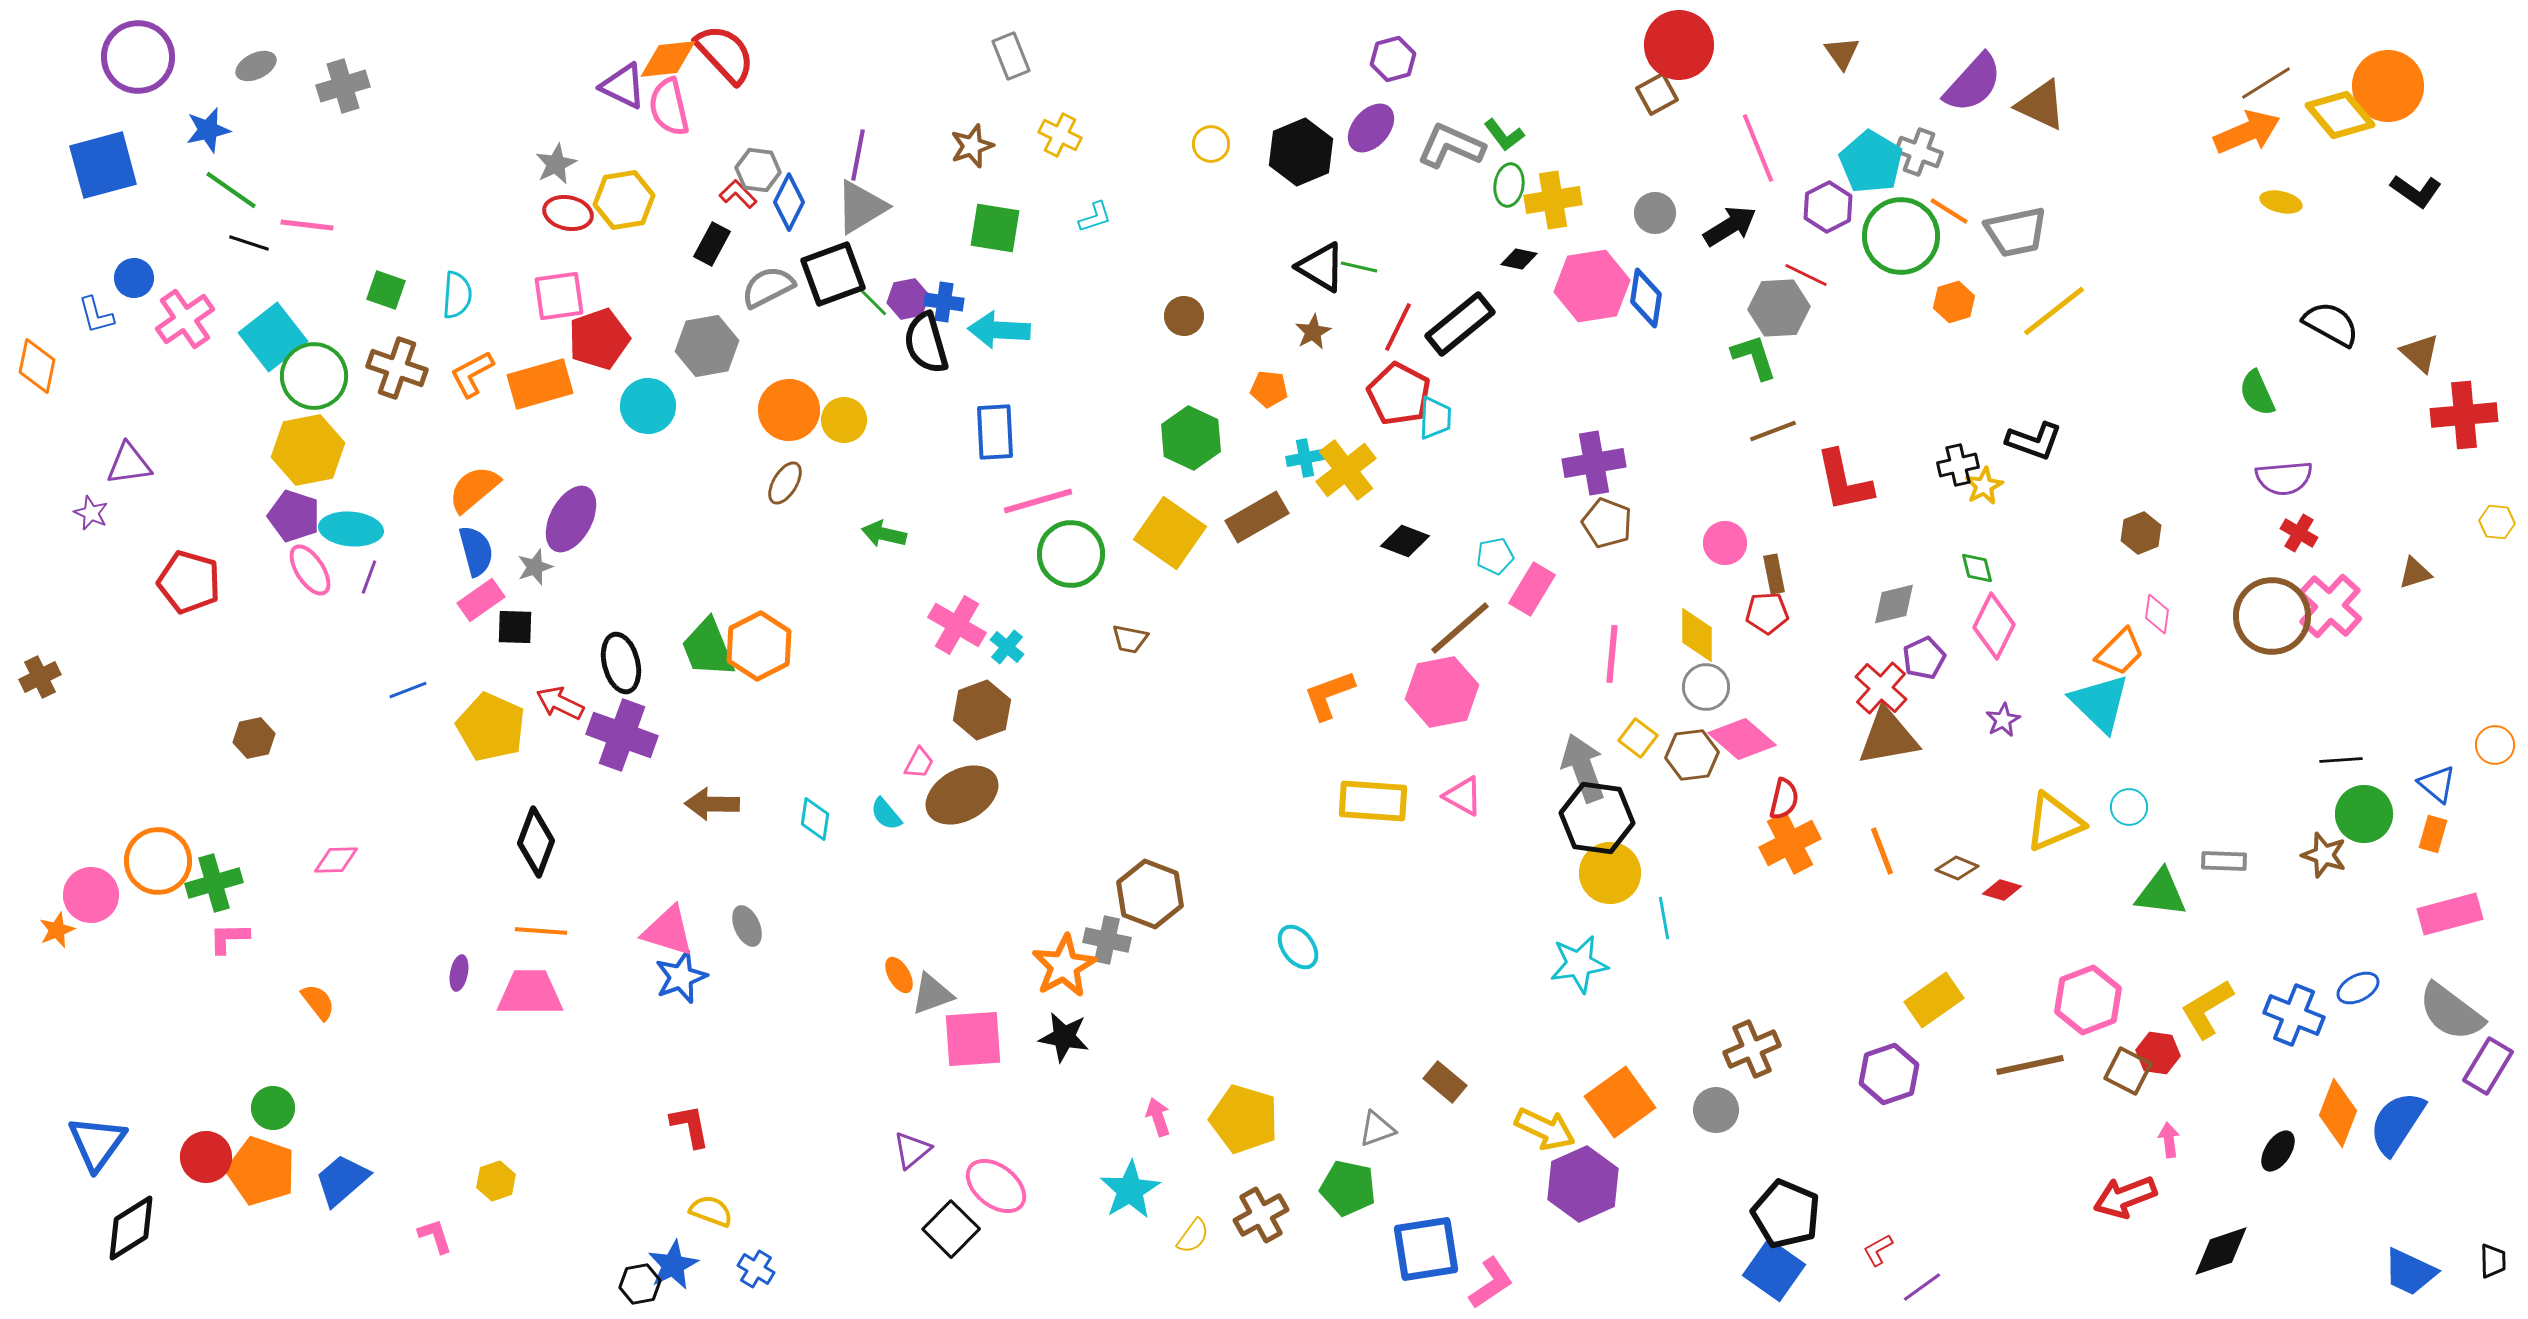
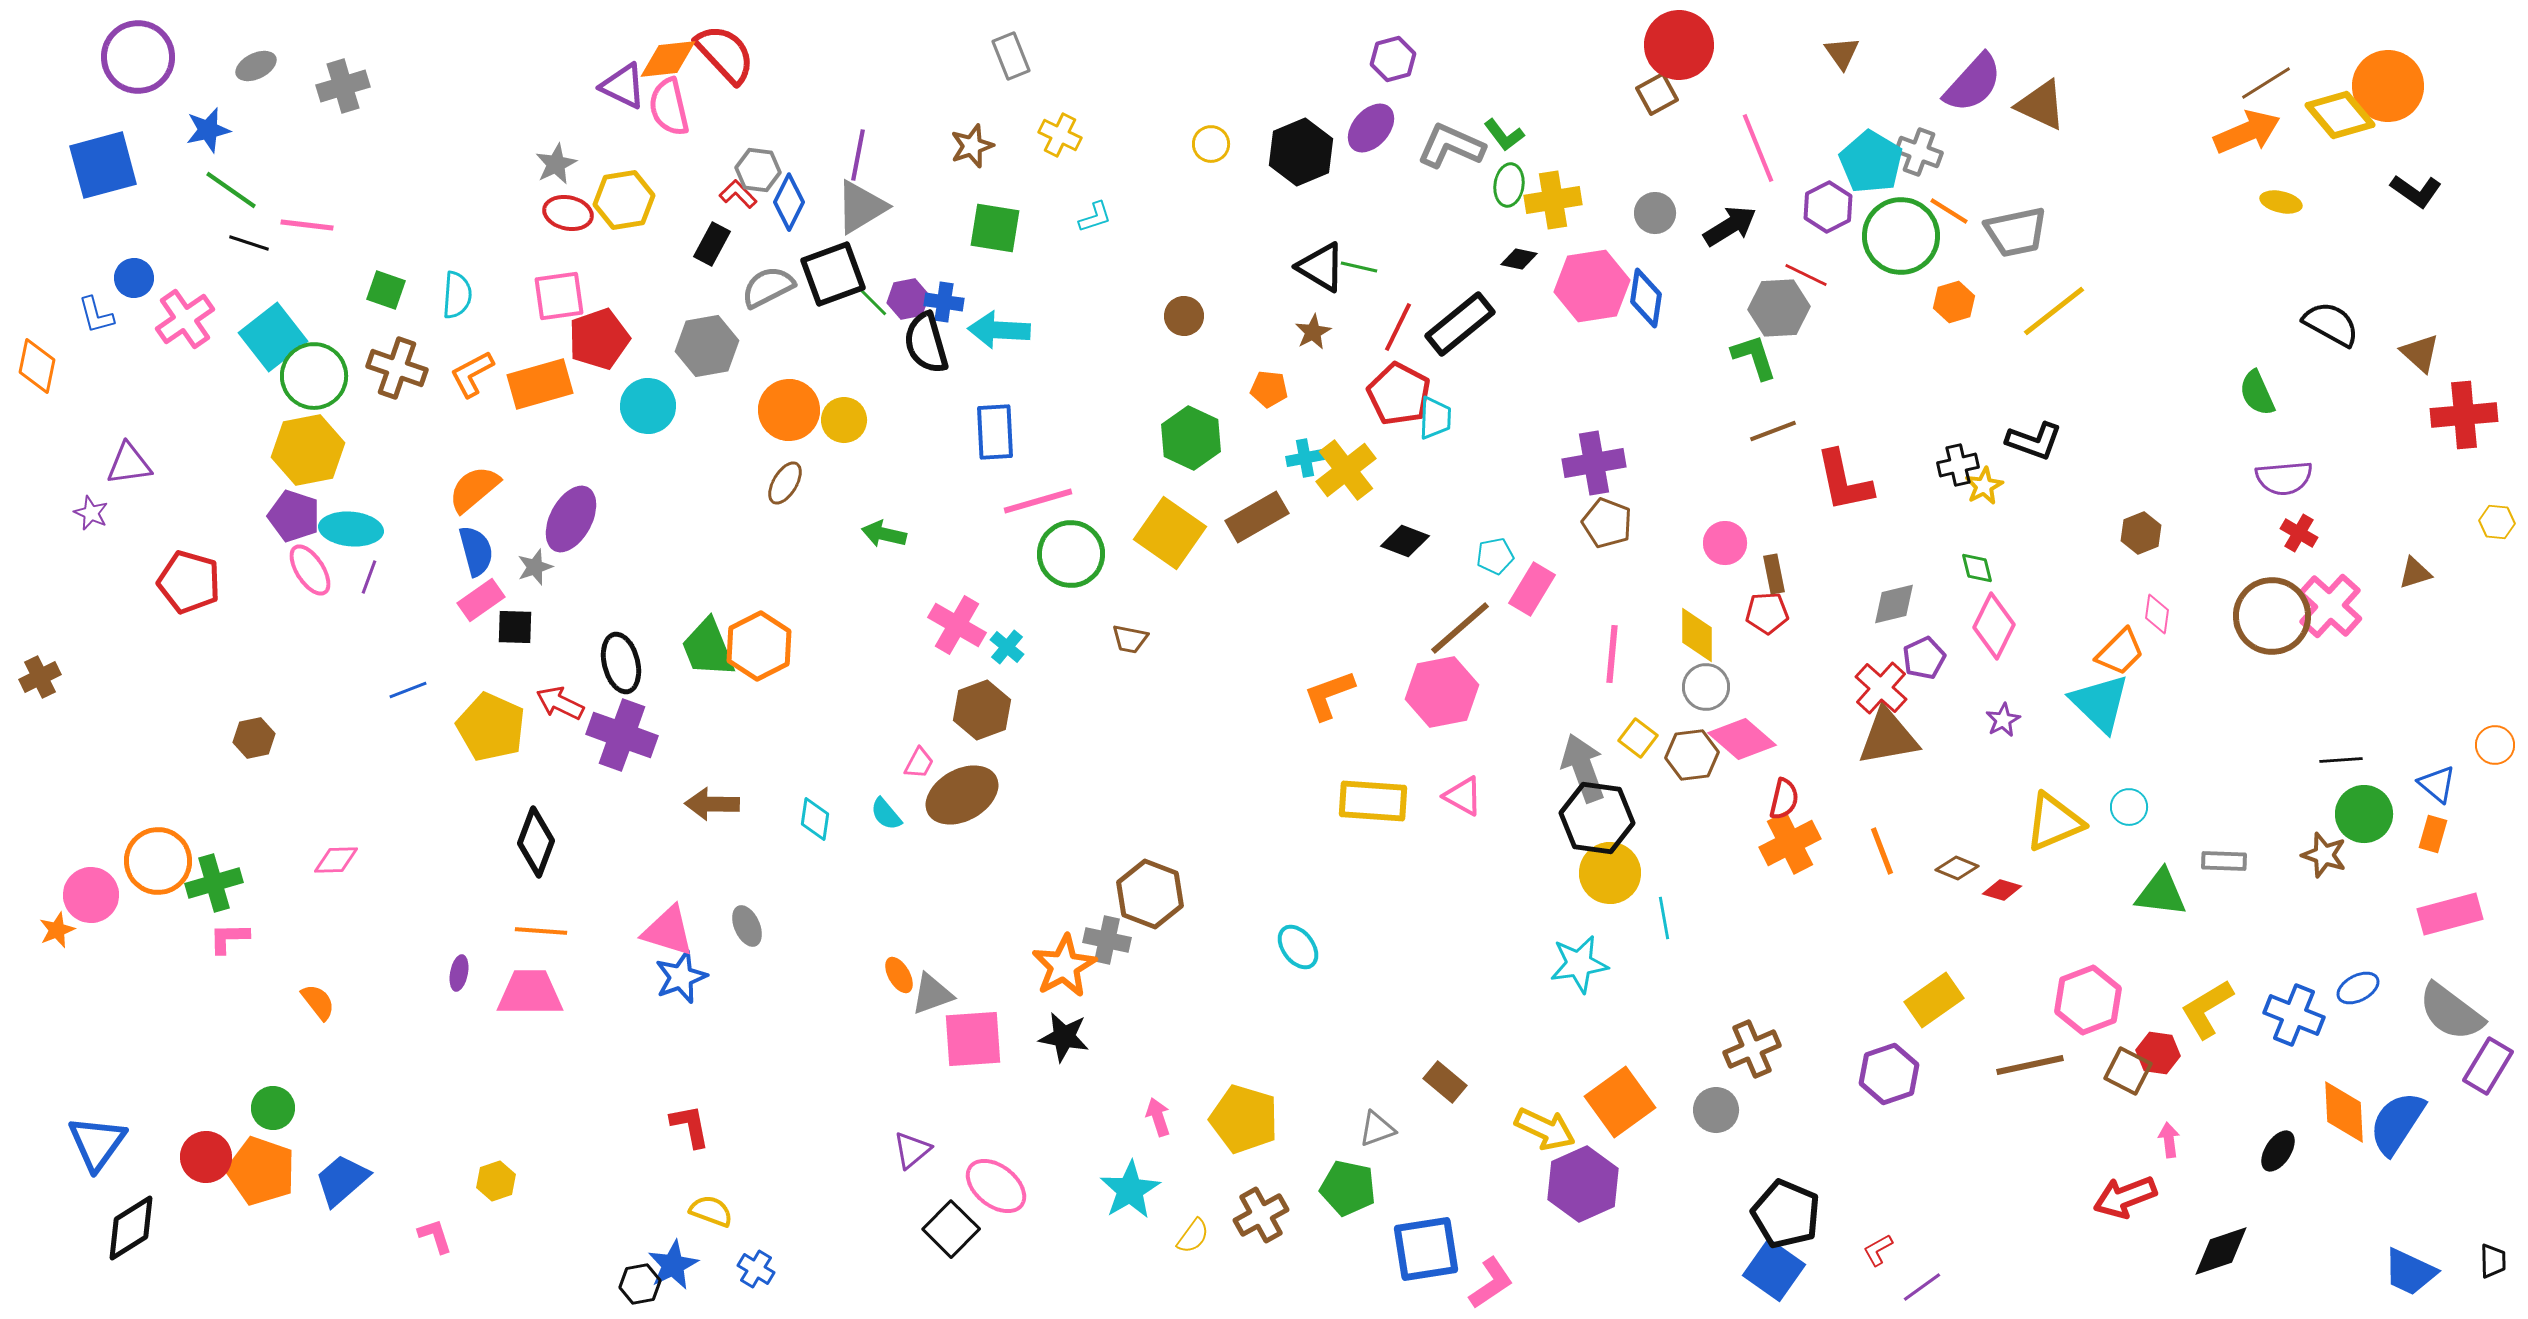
orange diamond at (2338, 1113): moved 6 px right, 1 px up; rotated 24 degrees counterclockwise
